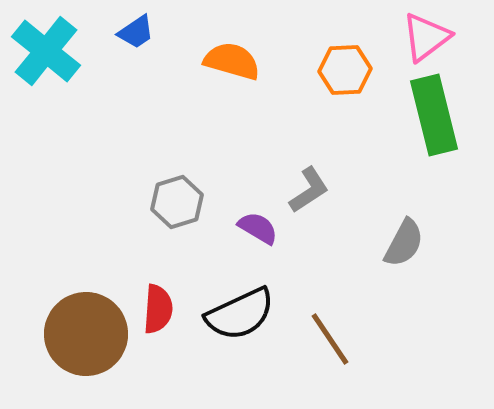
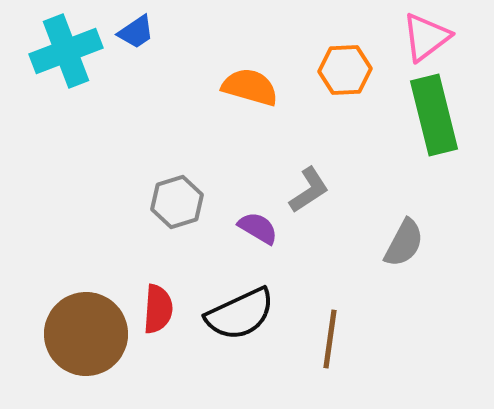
cyan cross: moved 20 px right; rotated 30 degrees clockwise
orange semicircle: moved 18 px right, 26 px down
brown line: rotated 42 degrees clockwise
